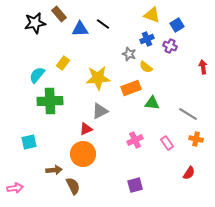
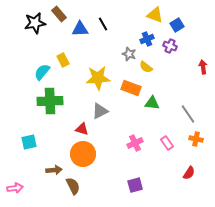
yellow triangle: moved 3 px right
black line: rotated 24 degrees clockwise
yellow rectangle: moved 3 px up; rotated 64 degrees counterclockwise
cyan semicircle: moved 5 px right, 3 px up
orange rectangle: rotated 42 degrees clockwise
gray line: rotated 24 degrees clockwise
red triangle: moved 4 px left; rotated 40 degrees clockwise
pink cross: moved 3 px down
